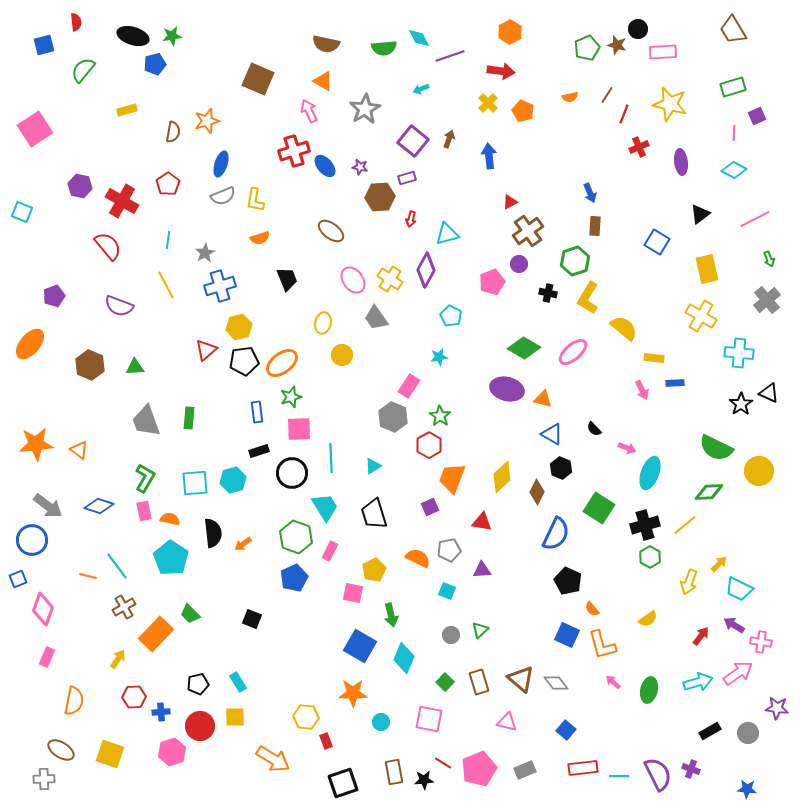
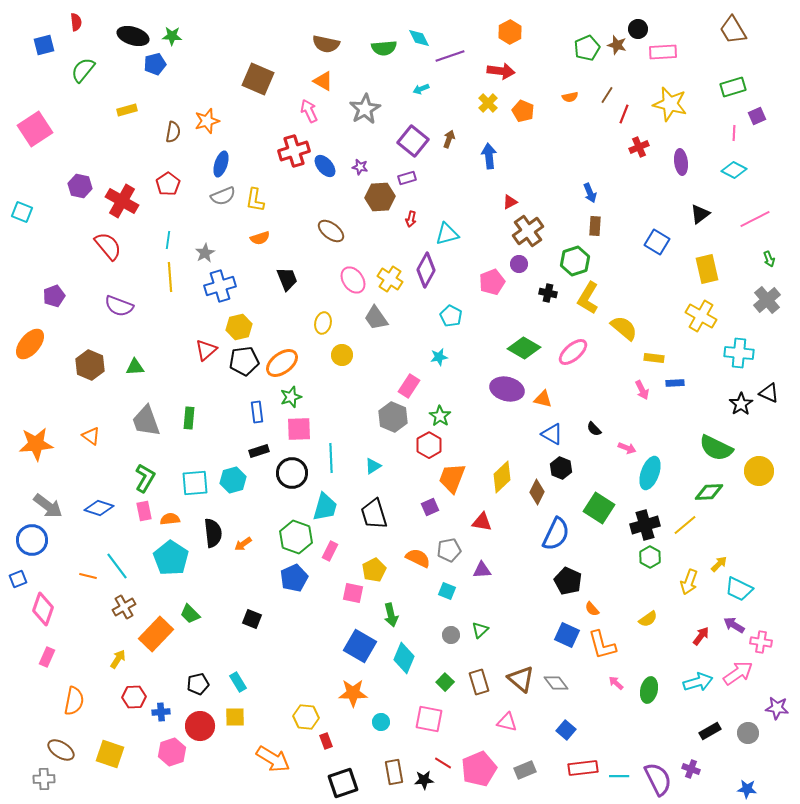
green star at (172, 36): rotated 12 degrees clockwise
yellow line at (166, 285): moved 4 px right, 8 px up; rotated 24 degrees clockwise
orange triangle at (79, 450): moved 12 px right, 14 px up
blue diamond at (99, 506): moved 2 px down
cyan trapezoid at (325, 507): rotated 48 degrees clockwise
orange semicircle at (170, 519): rotated 18 degrees counterclockwise
pink arrow at (613, 682): moved 3 px right, 1 px down
purple semicircle at (658, 774): moved 5 px down
